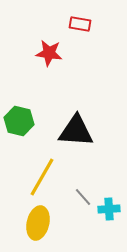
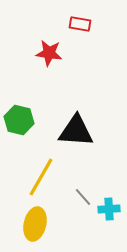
green hexagon: moved 1 px up
yellow line: moved 1 px left
yellow ellipse: moved 3 px left, 1 px down
